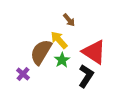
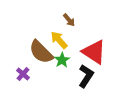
brown semicircle: rotated 76 degrees counterclockwise
